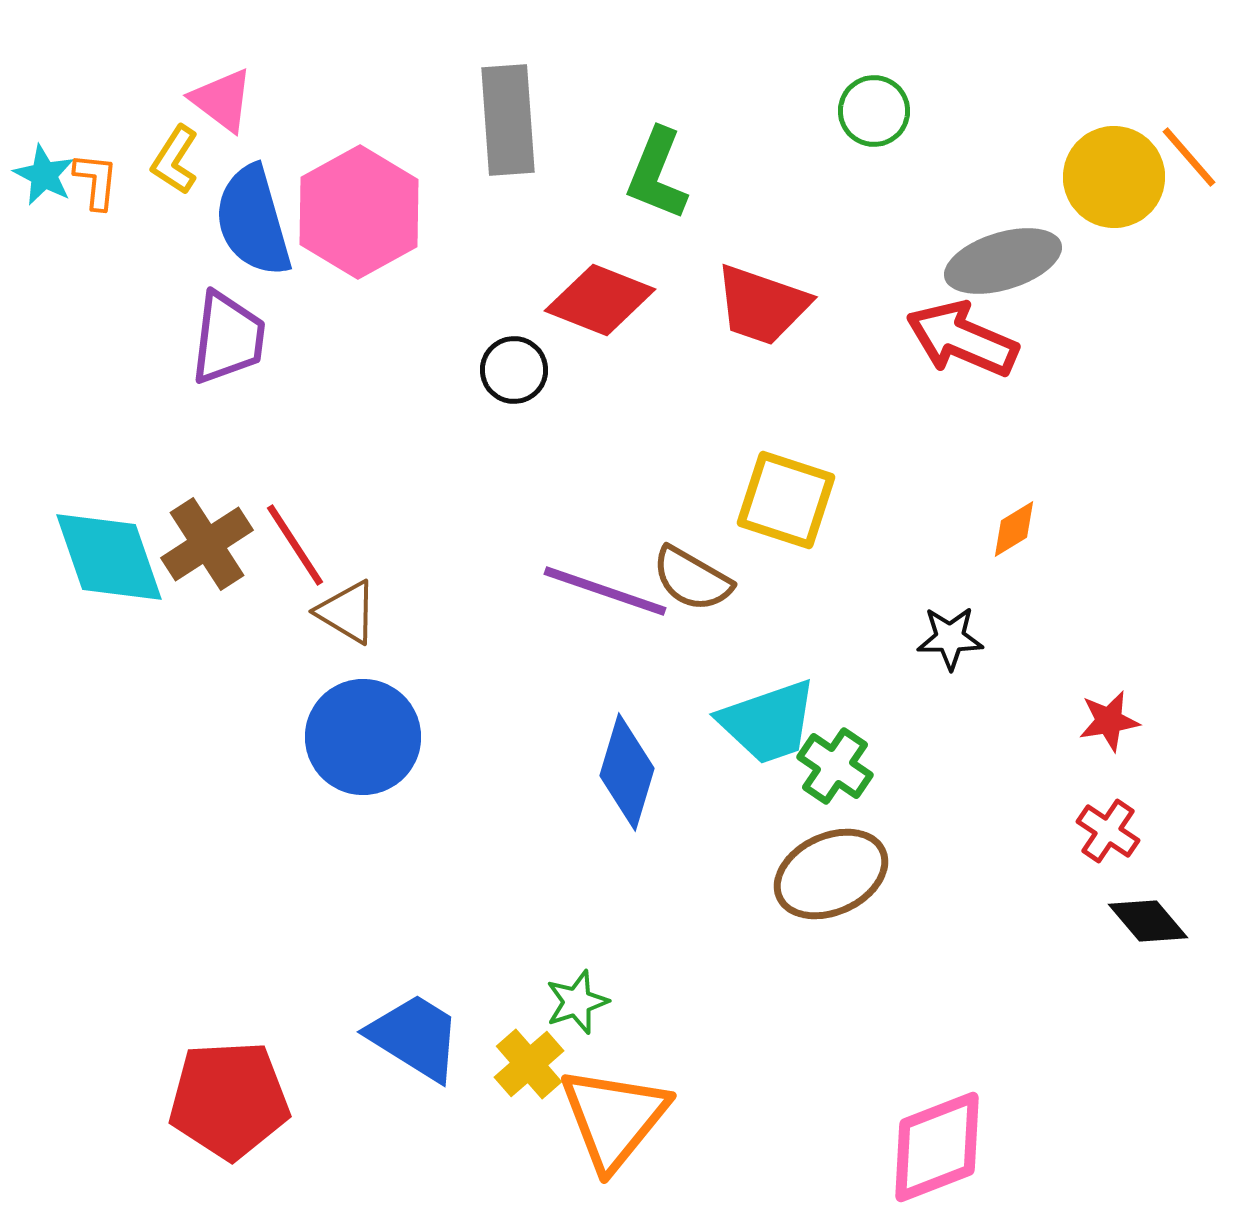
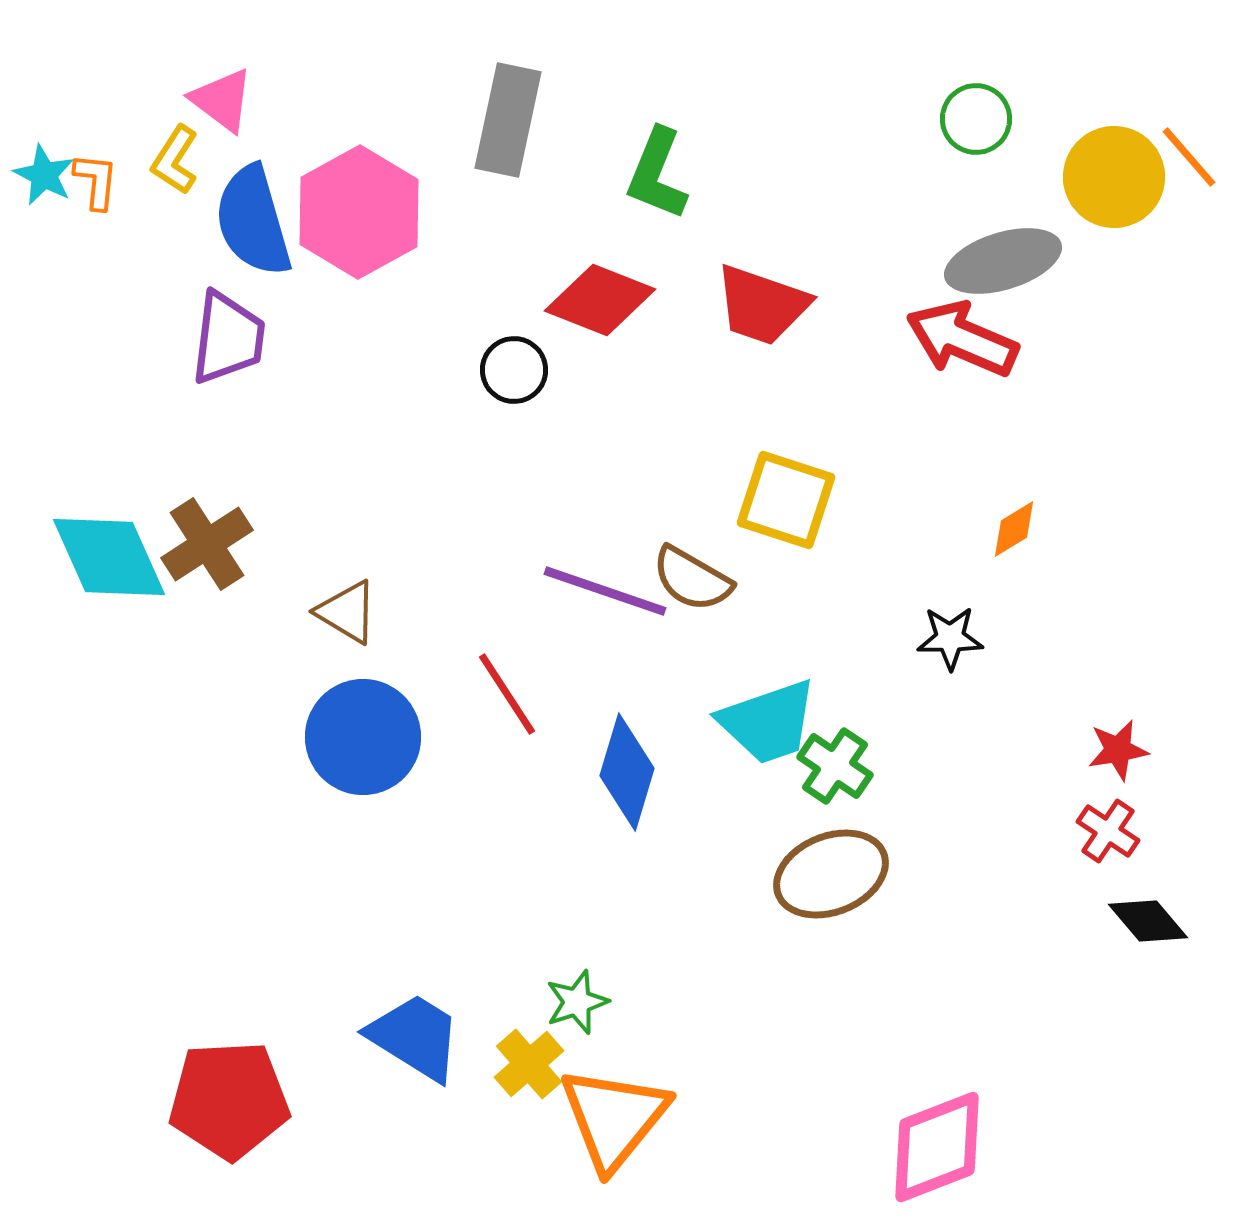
green circle: moved 102 px right, 8 px down
gray rectangle: rotated 16 degrees clockwise
red line: moved 212 px right, 149 px down
cyan diamond: rotated 5 degrees counterclockwise
red star: moved 9 px right, 29 px down
brown ellipse: rotated 3 degrees clockwise
